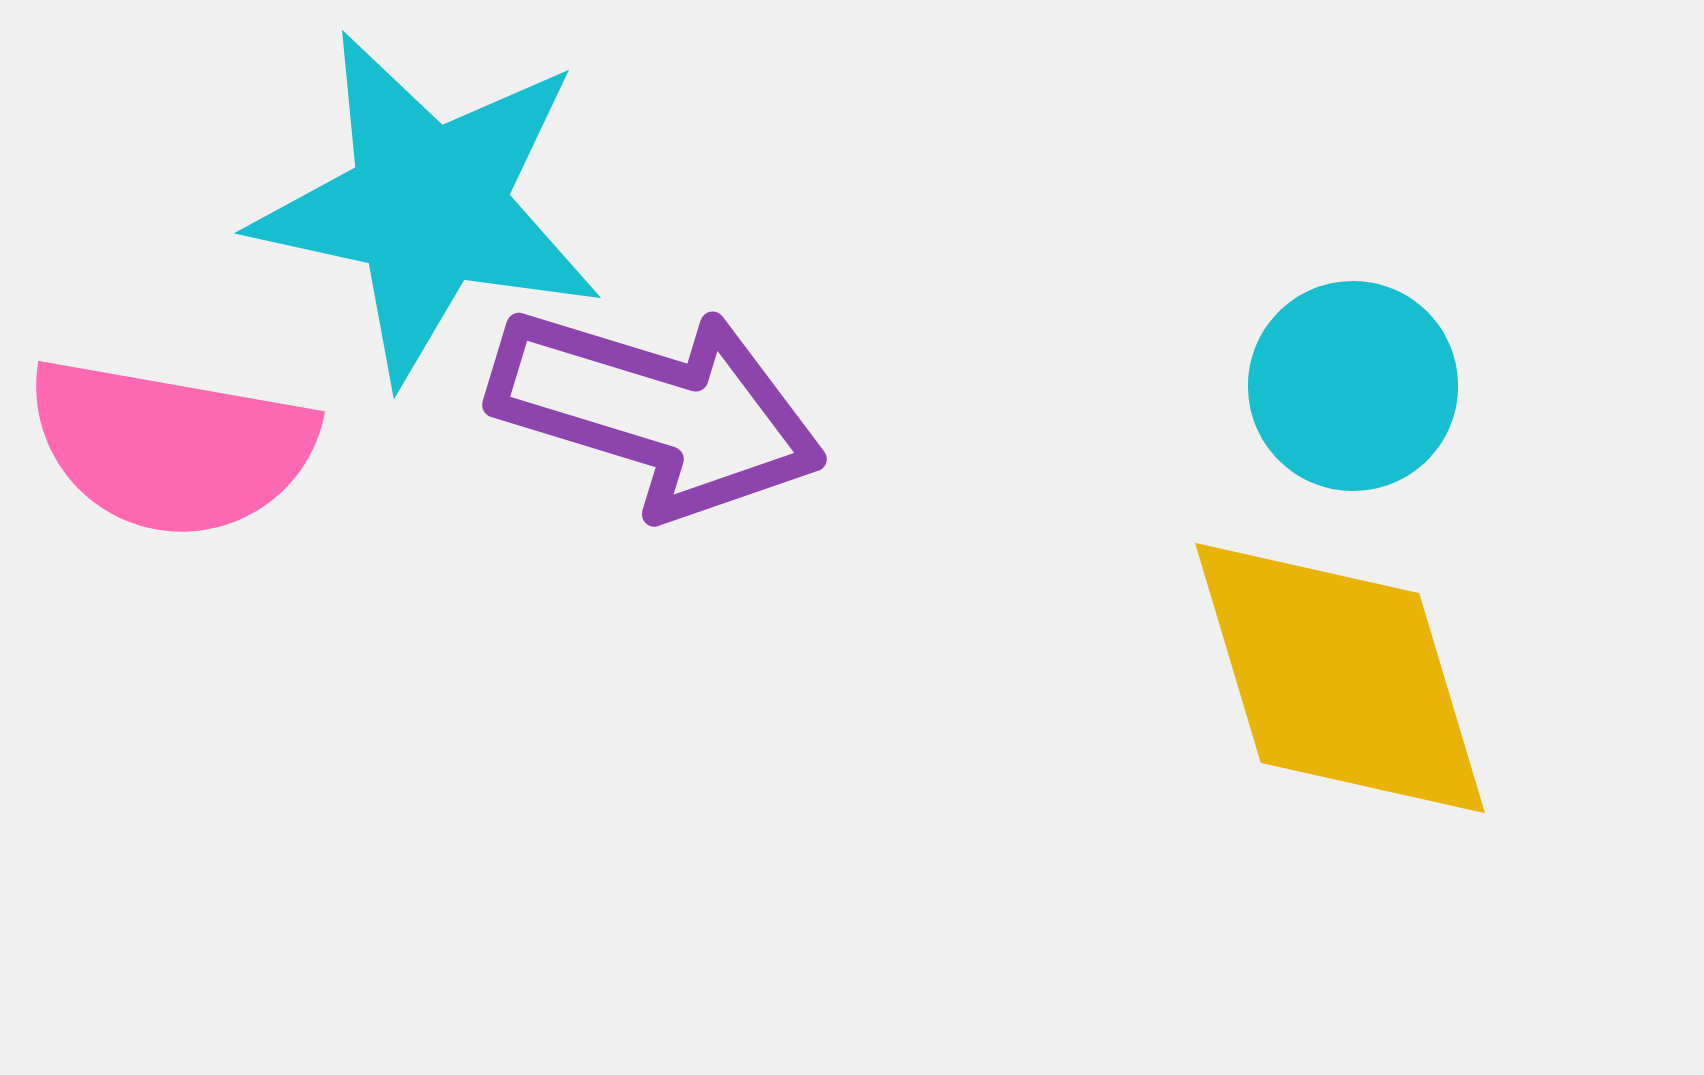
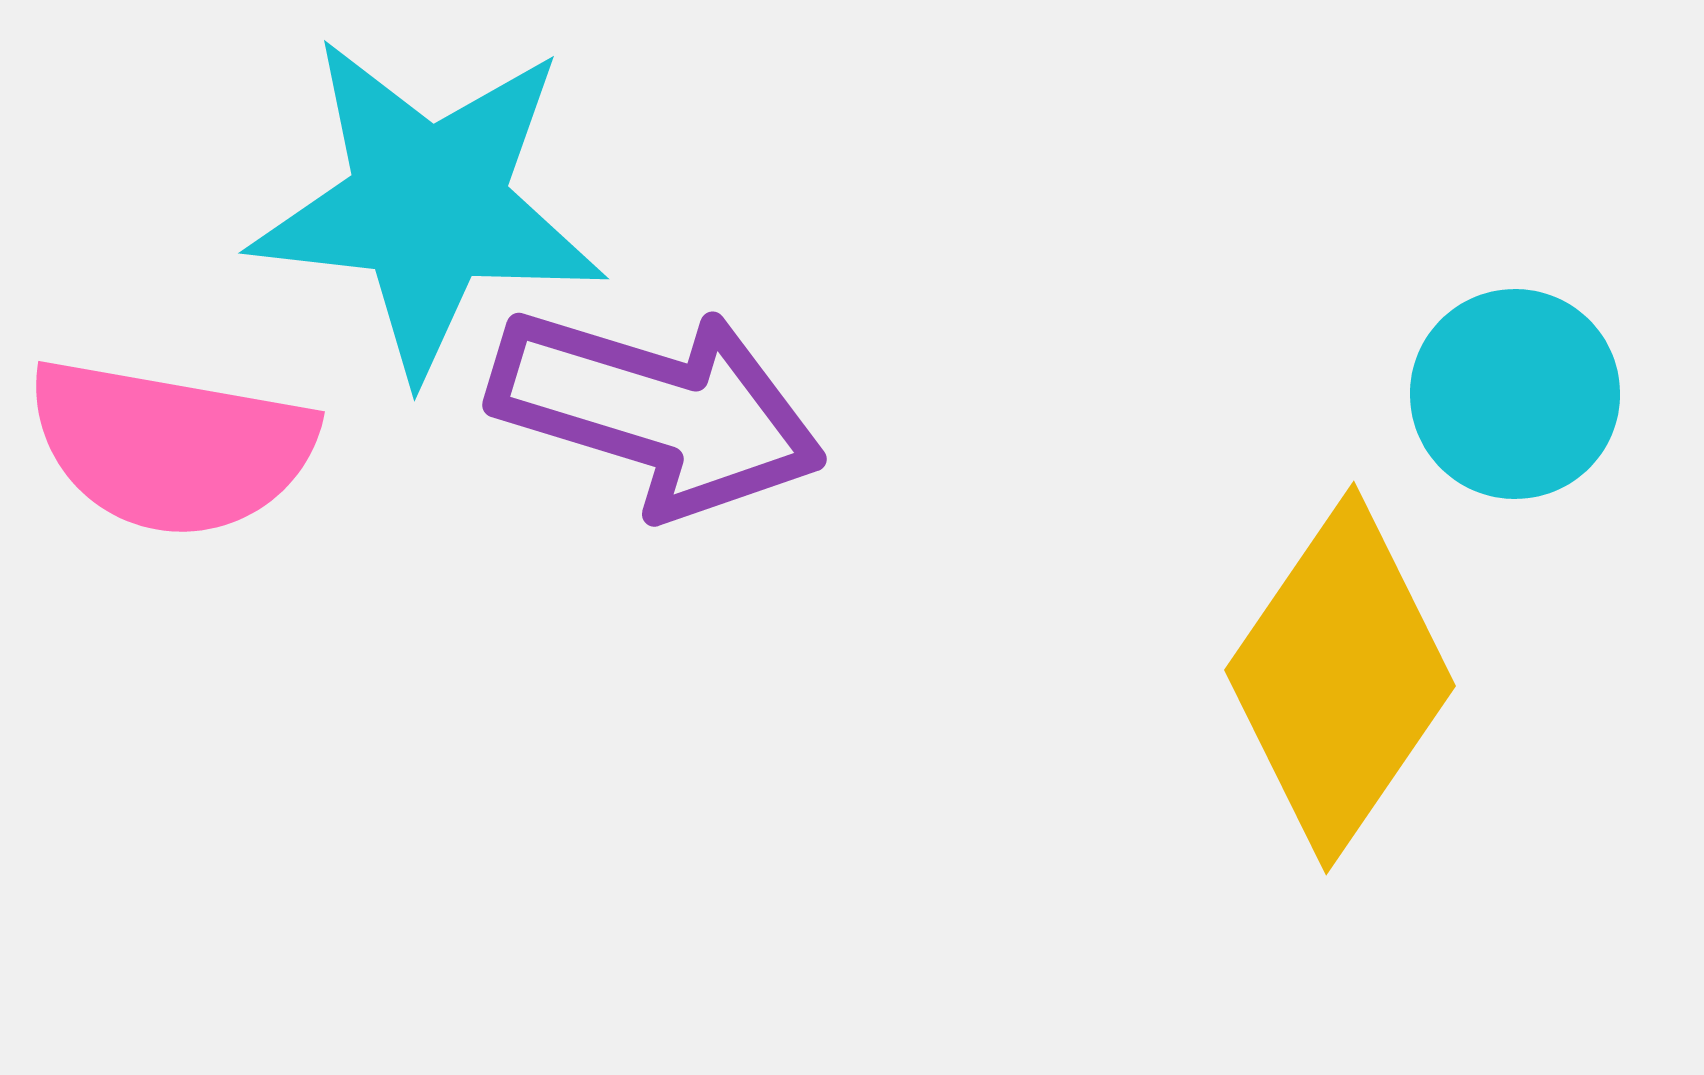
cyan star: rotated 6 degrees counterclockwise
cyan circle: moved 162 px right, 8 px down
yellow diamond: rotated 51 degrees clockwise
